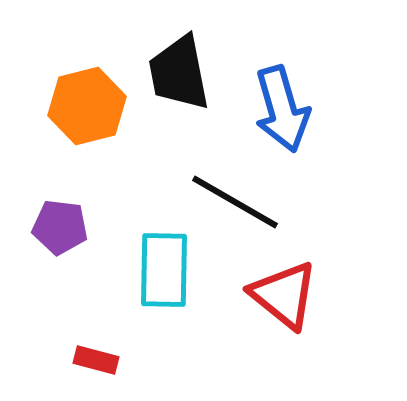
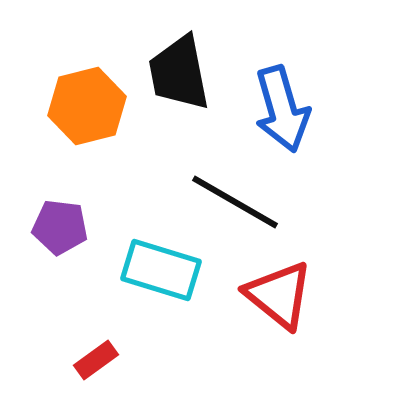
cyan rectangle: moved 3 px left; rotated 74 degrees counterclockwise
red triangle: moved 5 px left
red rectangle: rotated 51 degrees counterclockwise
